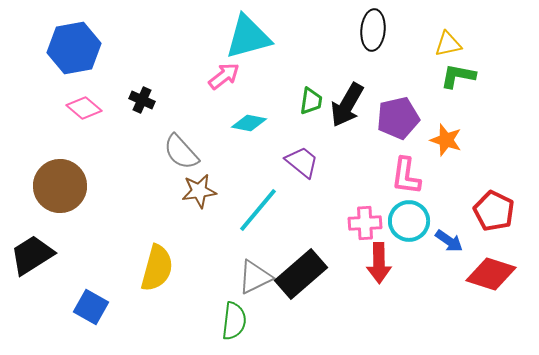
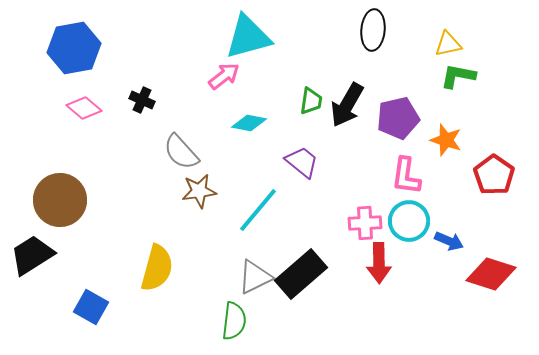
brown circle: moved 14 px down
red pentagon: moved 36 px up; rotated 9 degrees clockwise
blue arrow: rotated 12 degrees counterclockwise
